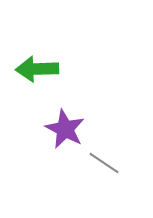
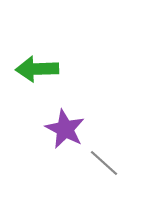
gray line: rotated 8 degrees clockwise
